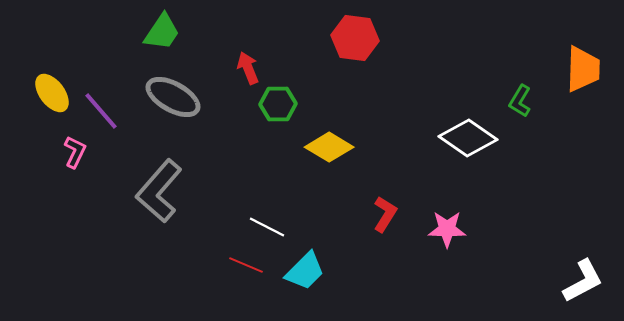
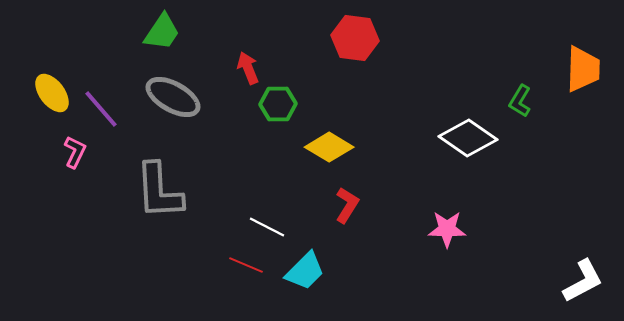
purple line: moved 2 px up
gray L-shape: rotated 44 degrees counterclockwise
red L-shape: moved 38 px left, 9 px up
